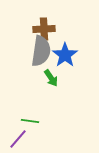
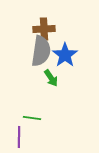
green line: moved 2 px right, 3 px up
purple line: moved 1 px right, 2 px up; rotated 40 degrees counterclockwise
